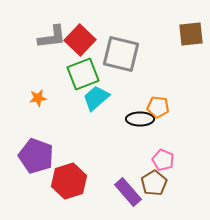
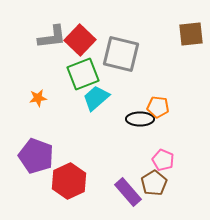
red hexagon: rotated 8 degrees counterclockwise
